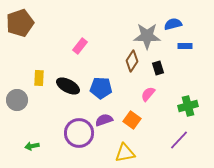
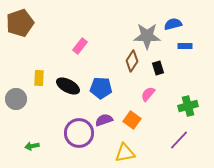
gray circle: moved 1 px left, 1 px up
